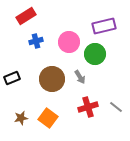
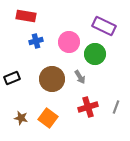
red rectangle: rotated 42 degrees clockwise
purple rectangle: rotated 40 degrees clockwise
gray line: rotated 72 degrees clockwise
brown star: rotated 24 degrees clockwise
